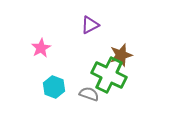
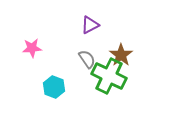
pink star: moved 9 px left; rotated 24 degrees clockwise
brown star: rotated 20 degrees counterclockwise
green cross: moved 1 px down
gray semicircle: moved 2 px left, 35 px up; rotated 36 degrees clockwise
